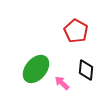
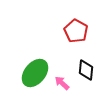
green ellipse: moved 1 px left, 4 px down
